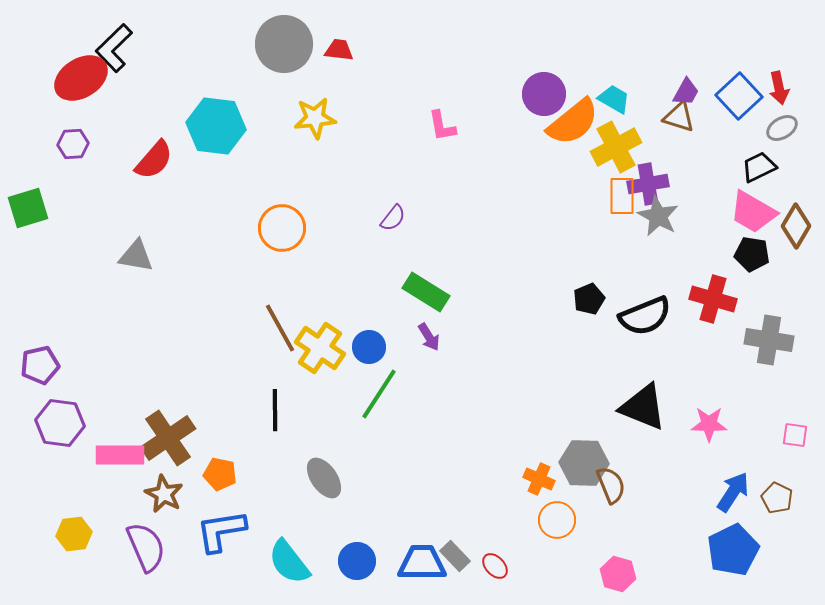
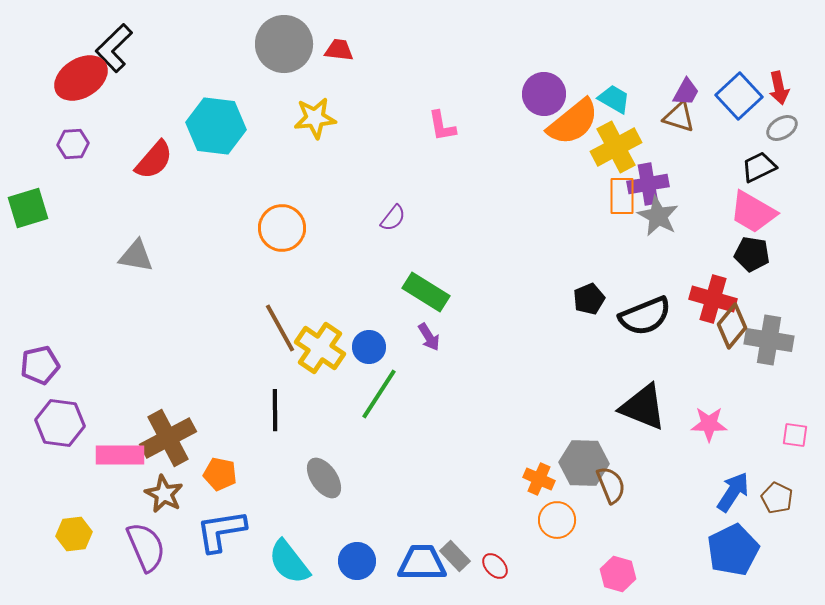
brown diamond at (796, 226): moved 64 px left, 100 px down; rotated 9 degrees clockwise
brown cross at (168, 438): rotated 6 degrees clockwise
